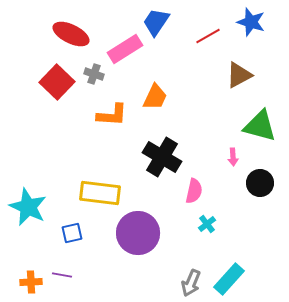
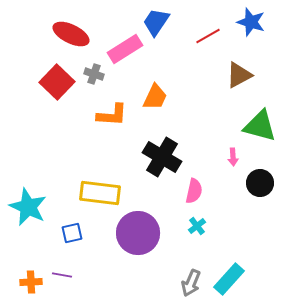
cyan cross: moved 10 px left, 2 px down
